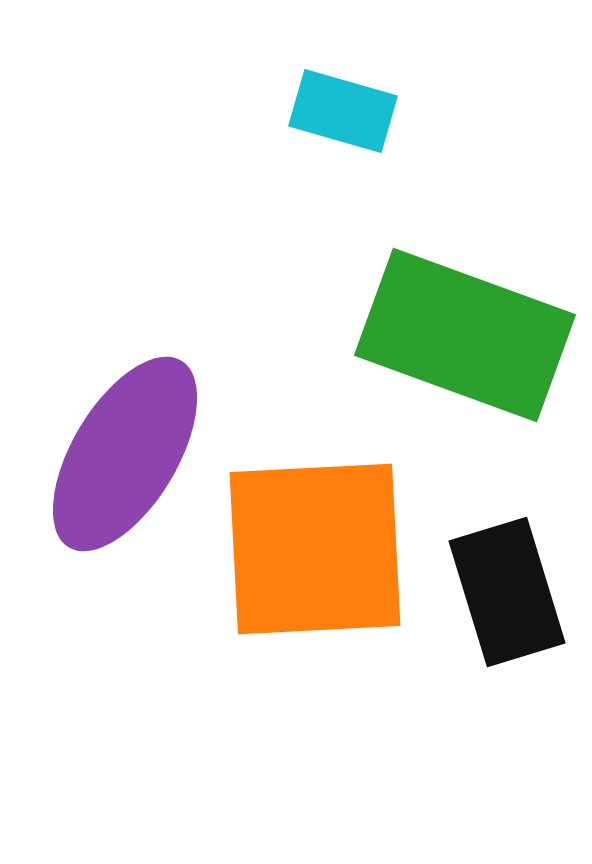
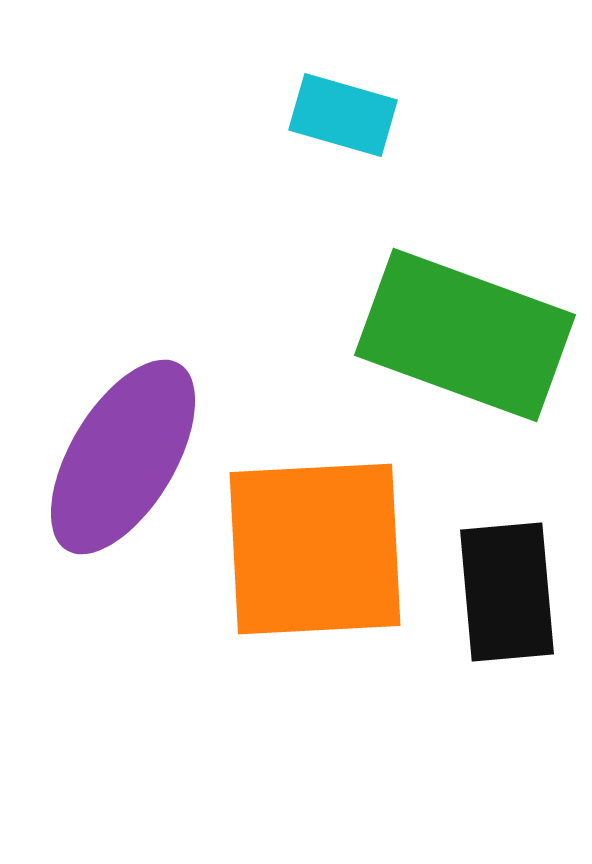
cyan rectangle: moved 4 px down
purple ellipse: moved 2 px left, 3 px down
black rectangle: rotated 12 degrees clockwise
